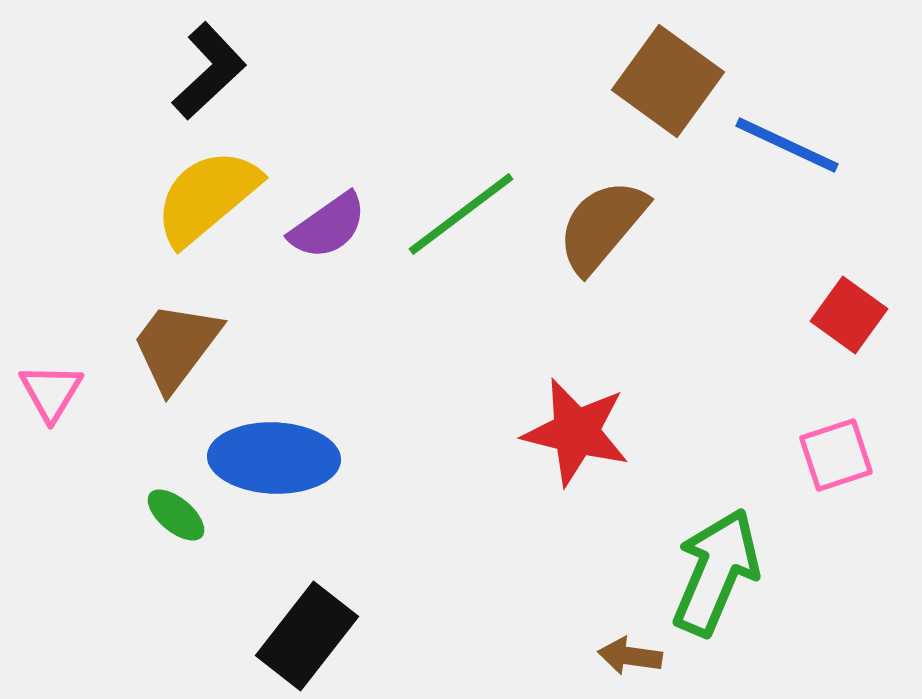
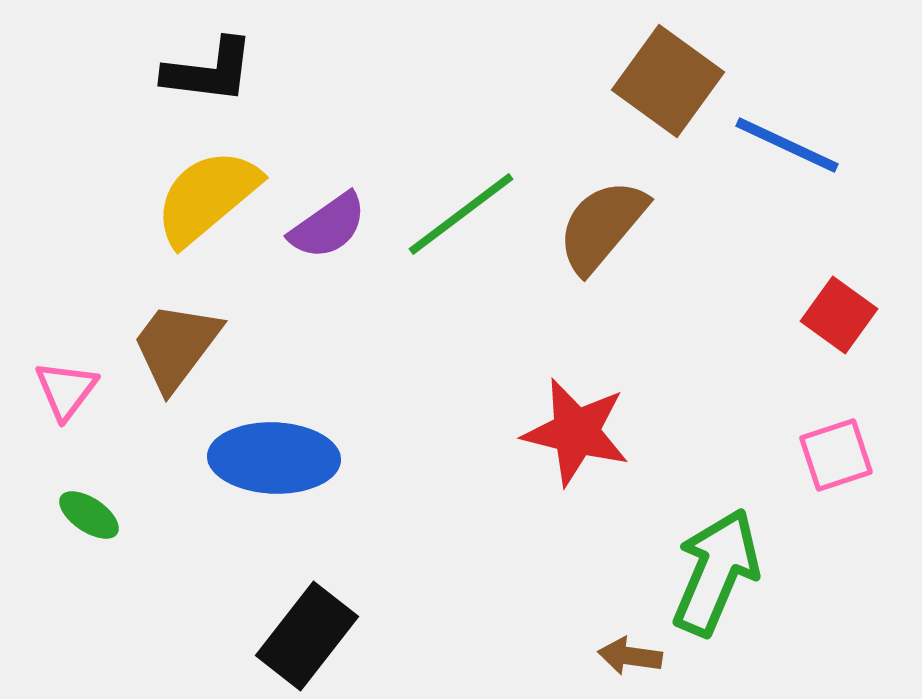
black L-shape: rotated 50 degrees clockwise
red square: moved 10 px left
pink triangle: moved 15 px right, 2 px up; rotated 6 degrees clockwise
green ellipse: moved 87 px left; rotated 6 degrees counterclockwise
